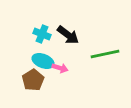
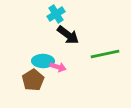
cyan cross: moved 14 px right, 20 px up; rotated 36 degrees clockwise
cyan ellipse: rotated 20 degrees counterclockwise
pink arrow: moved 2 px left, 1 px up
